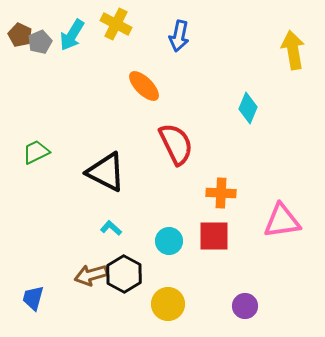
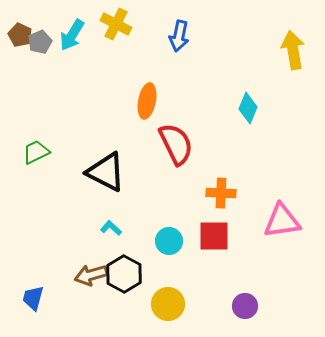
orange ellipse: moved 3 px right, 15 px down; rotated 56 degrees clockwise
